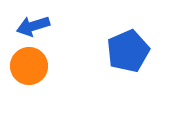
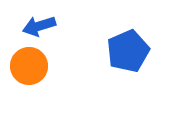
blue arrow: moved 6 px right
